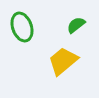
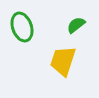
yellow trapezoid: rotated 32 degrees counterclockwise
